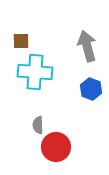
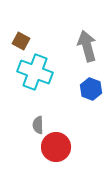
brown square: rotated 30 degrees clockwise
cyan cross: rotated 16 degrees clockwise
